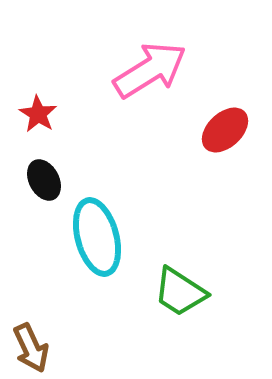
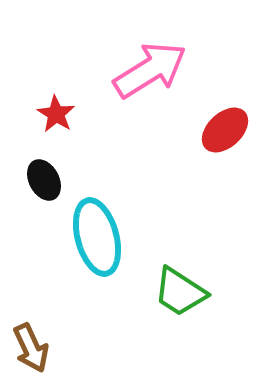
red star: moved 18 px right
